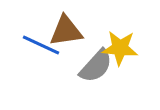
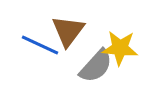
brown triangle: moved 2 px right; rotated 45 degrees counterclockwise
blue line: moved 1 px left
